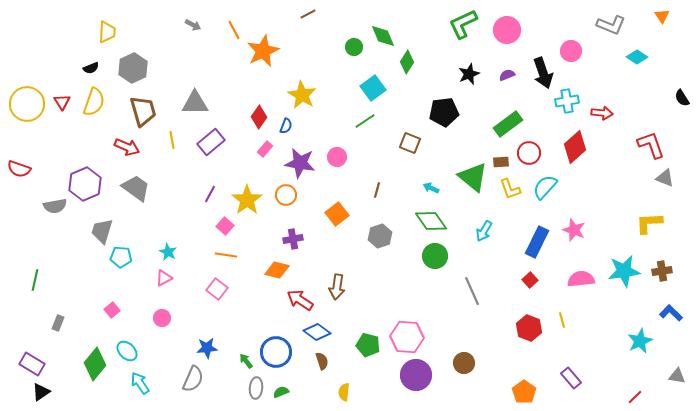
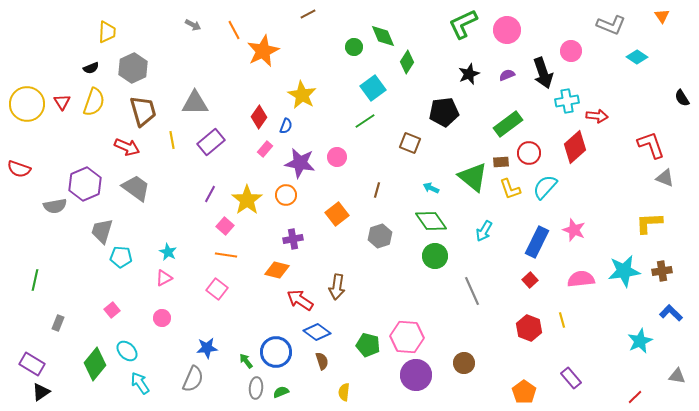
red arrow at (602, 113): moved 5 px left, 3 px down
